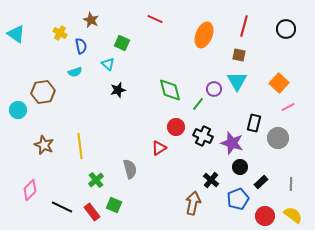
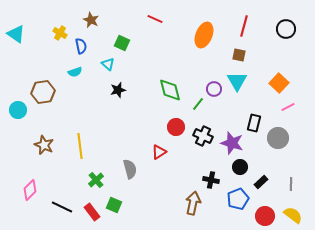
red triangle at (159, 148): moved 4 px down
black cross at (211, 180): rotated 28 degrees counterclockwise
